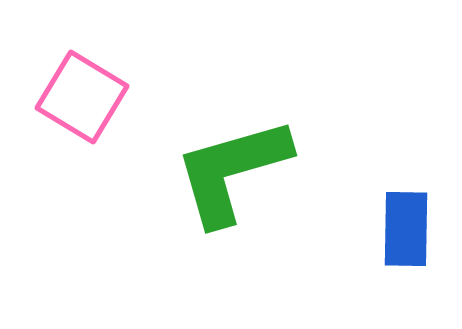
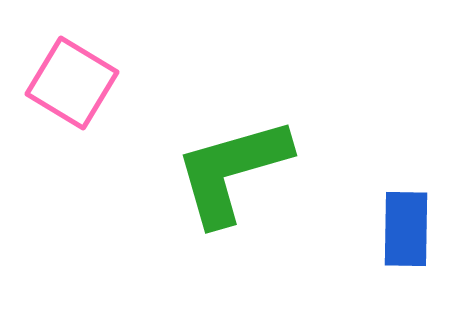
pink square: moved 10 px left, 14 px up
